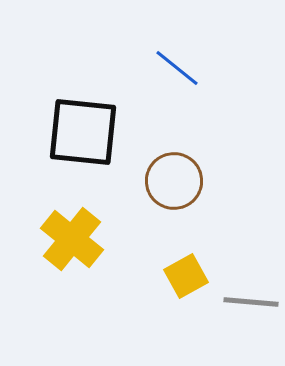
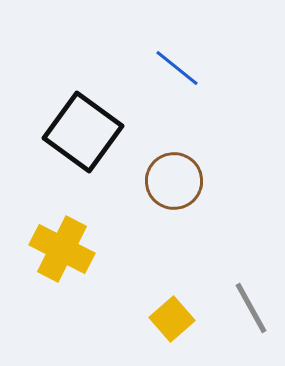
black square: rotated 30 degrees clockwise
yellow cross: moved 10 px left, 10 px down; rotated 12 degrees counterclockwise
yellow square: moved 14 px left, 43 px down; rotated 12 degrees counterclockwise
gray line: moved 6 px down; rotated 56 degrees clockwise
